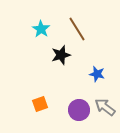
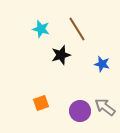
cyan star: rotated 18 degrees counterclockwise
blue star: moved 5 px right, 10 px up
orange square: moved 1 px right, 1 px up
purple circle: moved 1 px right, 1 px down
